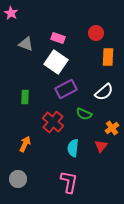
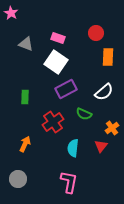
red cross: rotated 15 degrees clockwise
